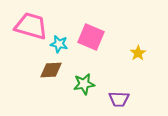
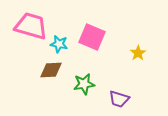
pink square: moved 1 px right
purple trapezoid: rotated 15 degrees clockwise
